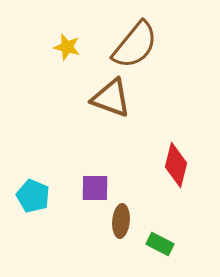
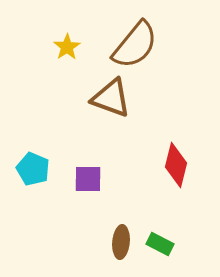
yellow star: rotated 24 degrees clockwise
purple square: moved 7 px left, 9 px up
cyan pentagon: moved 27 px up
brown ellipse: moved 21 px down
